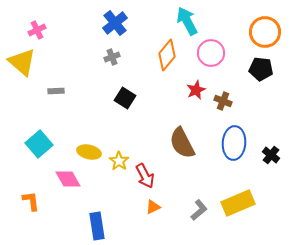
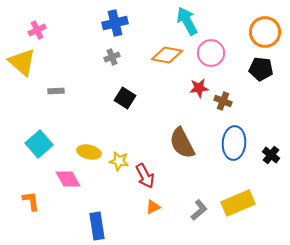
blue cross: rotated 25 degrees clockwise
orange diamond: rotated 60 degrees clockwise
red star: moved 3 px right, 2 px up; rotated 18 degrees clockwise
yellow star: rotated 24 degrees counterclockwise
